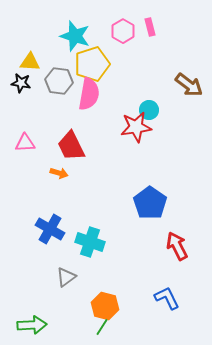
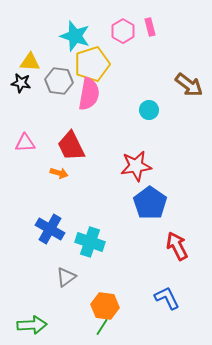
red star: moved 39 px down
orange hexagon: rotated 8 degrees counterclockwise
